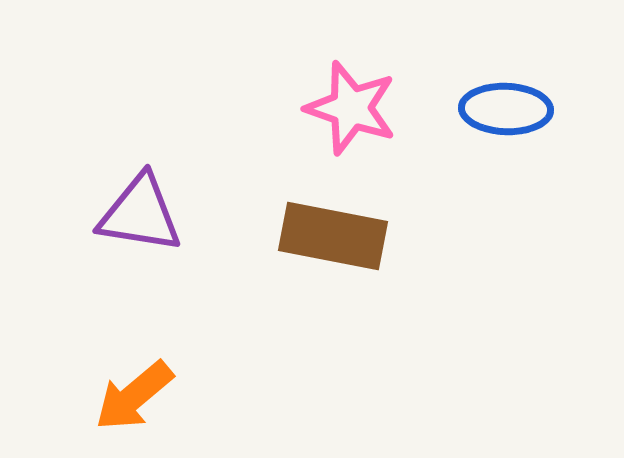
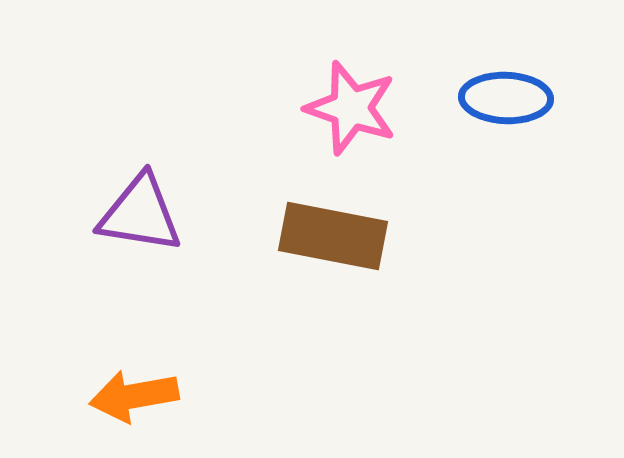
blue ellipse: moved 11 px up
orange arrow: rotated 30 degrees clockwise
